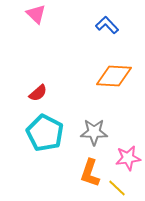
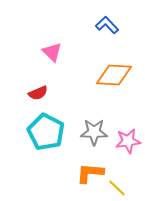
pink triangle: moved 16 px right, 38 px down
orange diamond: moved 1 px up
red semicircle: rotated 18 degrees clockwise
cyan pentagon: moved 1 px right, 1 px up
pink star: moved 17 px up
orange L-shape: rotated 76 degrees clockwise
